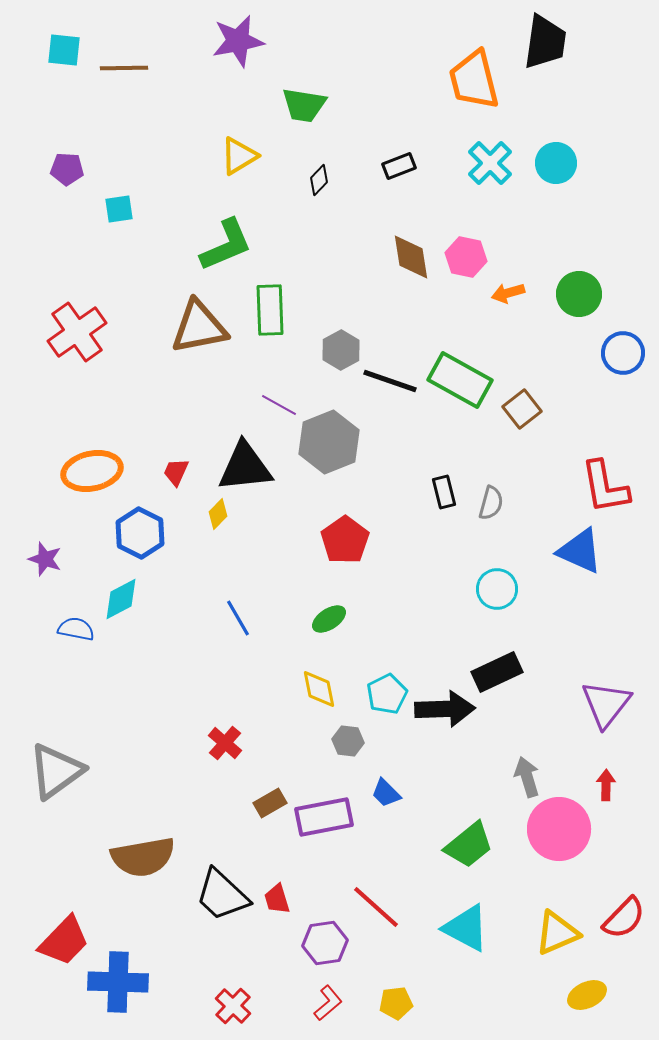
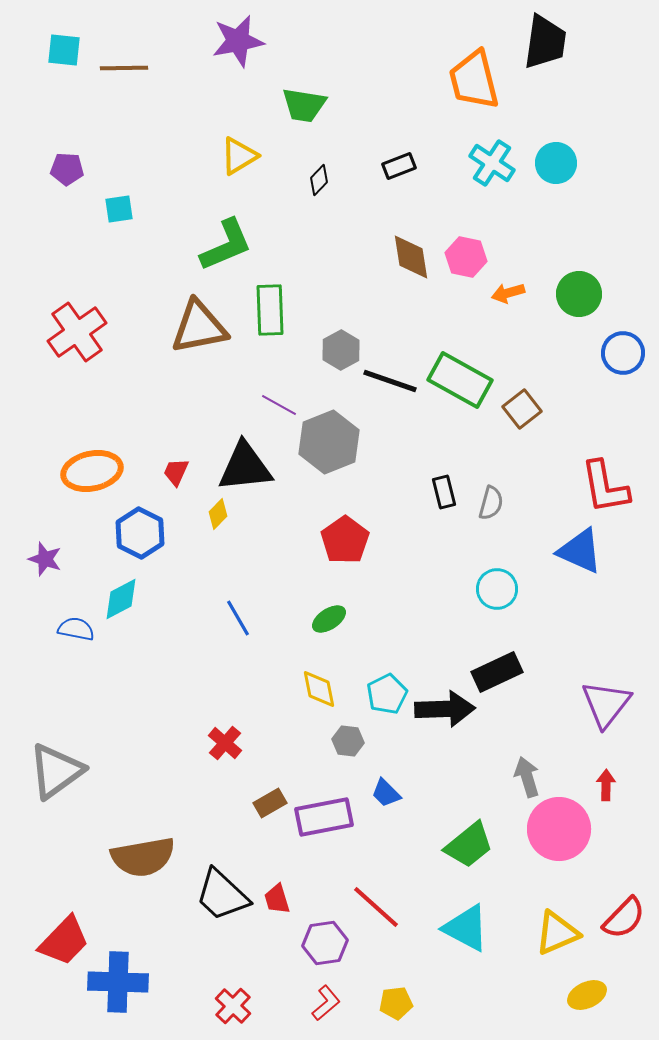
cyan cross at (490, 163): moved 2 px right; rotated 12 degrees counterclockwise
red L-shape at (328, 1003): moved 2 px left
